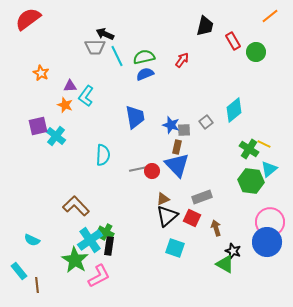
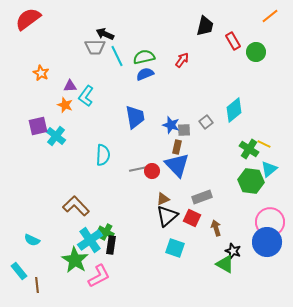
black rectangle at (109, 246): moved 2 px right, 1 px up
